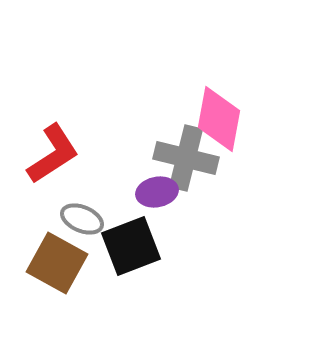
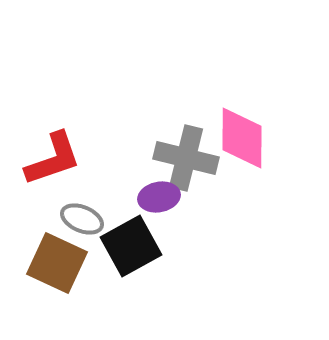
pink diamond: moved 23 px right, 19 px down; rotated 10 degrees counterclockwise
red L-shape: moved 5 px down; rotated 14 degrees clockwise
purple ellipse: moved 2 px right, 5 px down
black square: rotated 8 degrees counterclockwise
brown square: rotated 4 degrees counterclockwise
